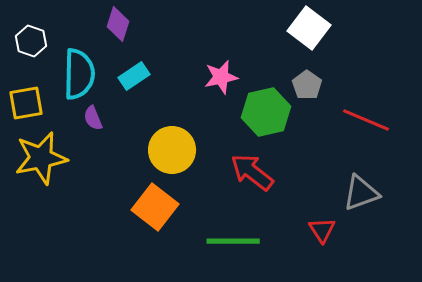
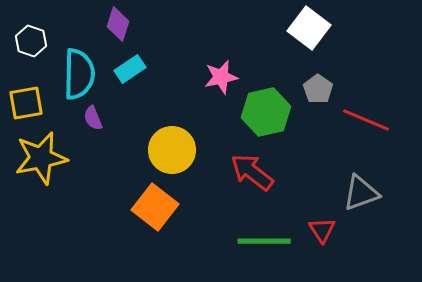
cyan rectangle: moved 4 px left, 7 px up
gray pentagon: moved 11 px right, 4 px down
green line: moved 31 px right
